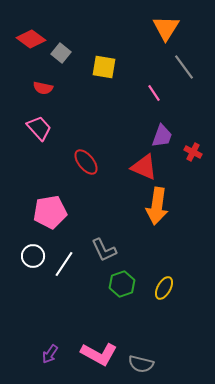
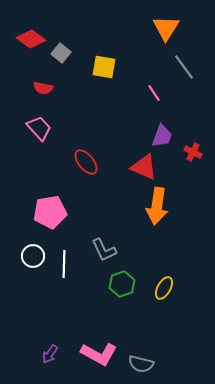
white line: rotated 32 degrees counterclockwise
